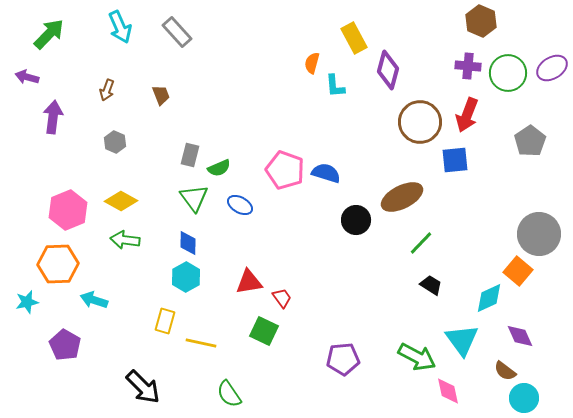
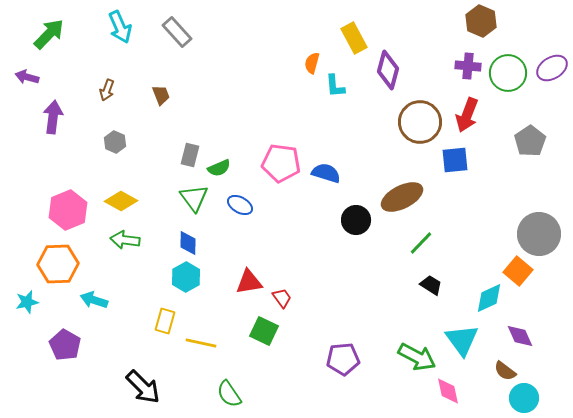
pink pentagon at (285, 170): moved 4 px left, 7 px up; rotated 12 degrees counterclockwise
